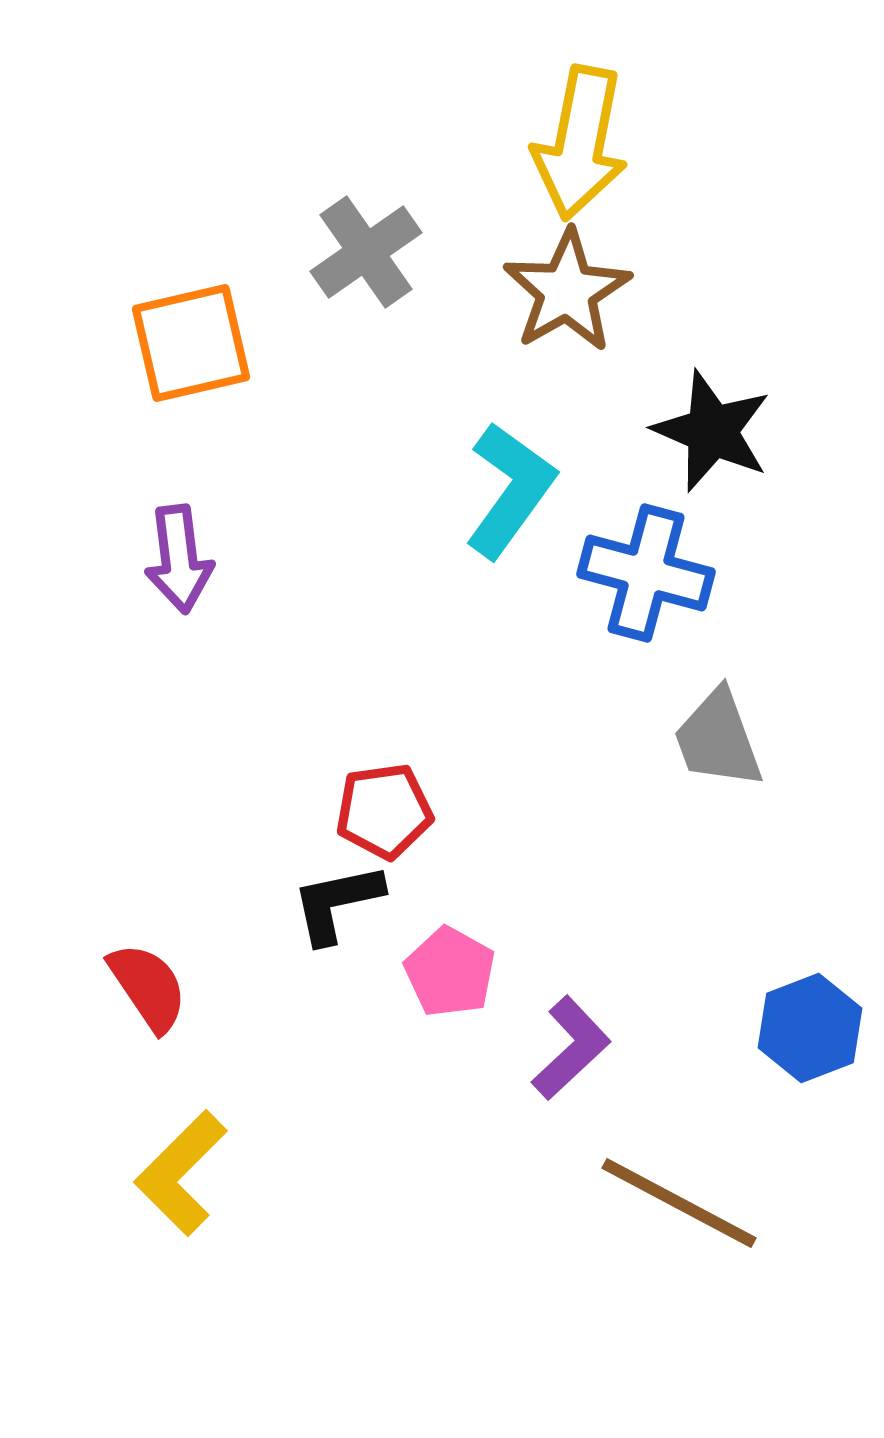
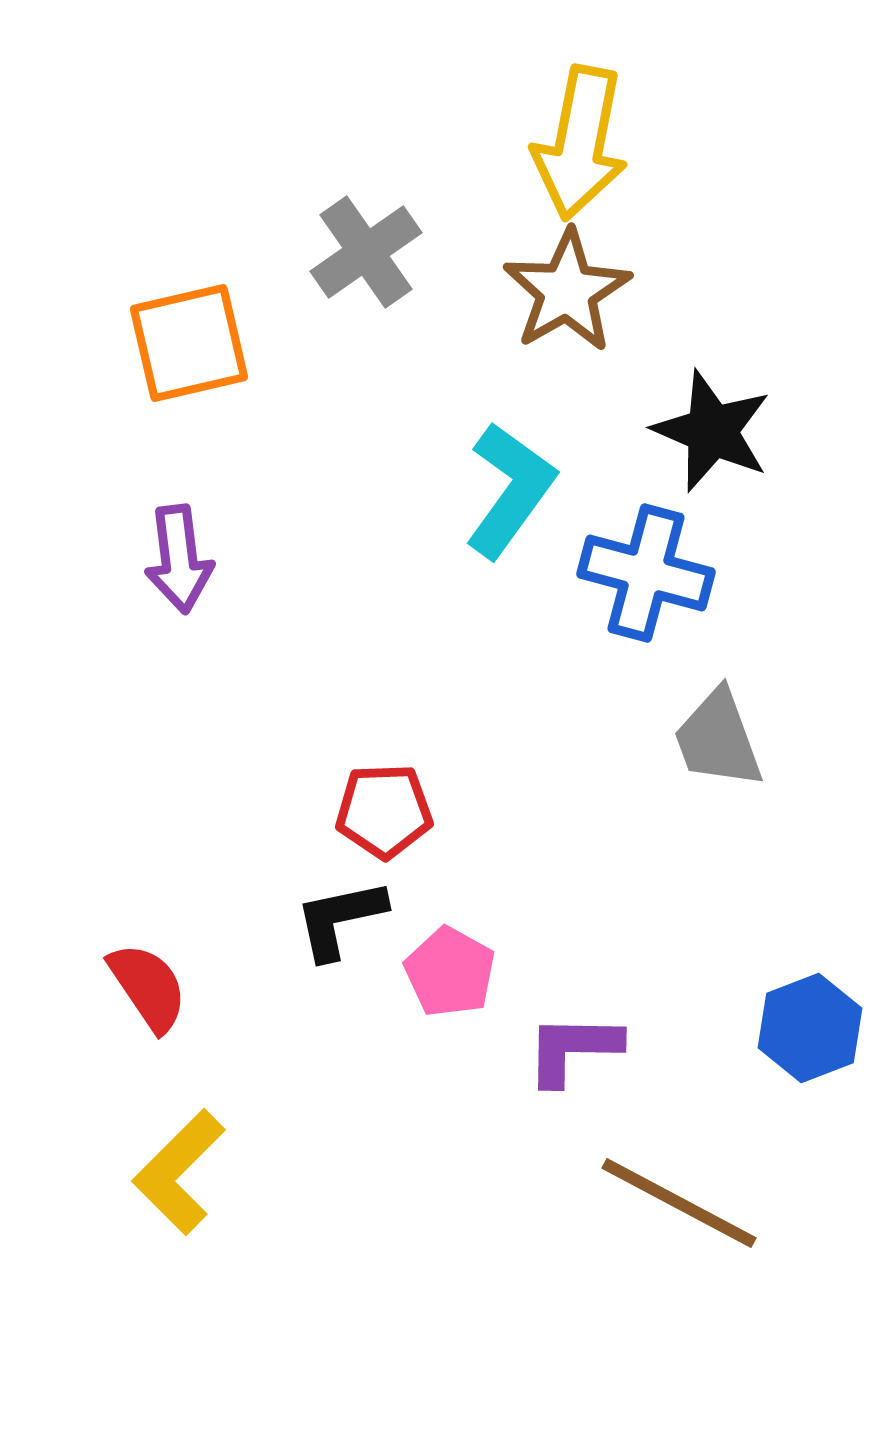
orange square: moved 2 px left
red pentagon: rotated 6 degrees clockwise
black L-shape: moved 3 px right, 16 px down
purple L-shape: moved 2 px right, 1 px down; rotated 136 degrees counterclockwise
yellow L-shape: moved 2 px left, 1 px up
